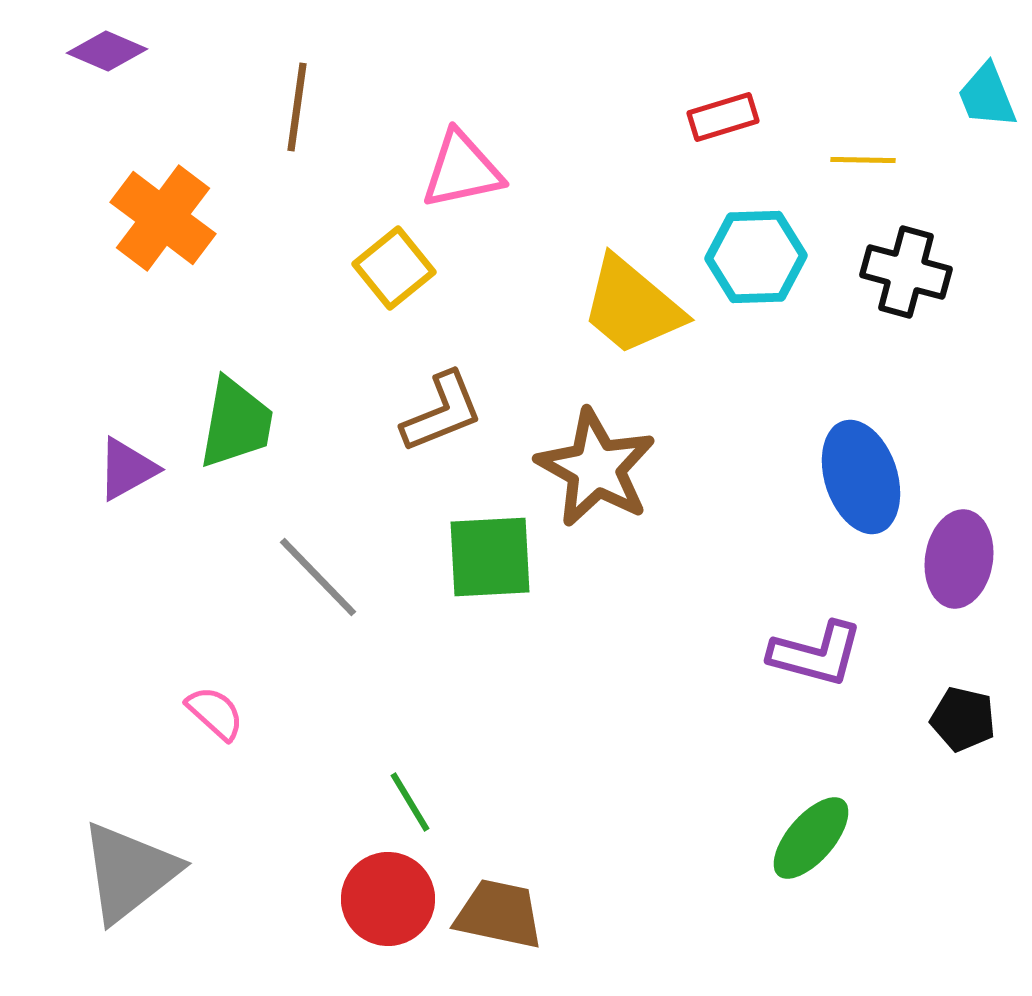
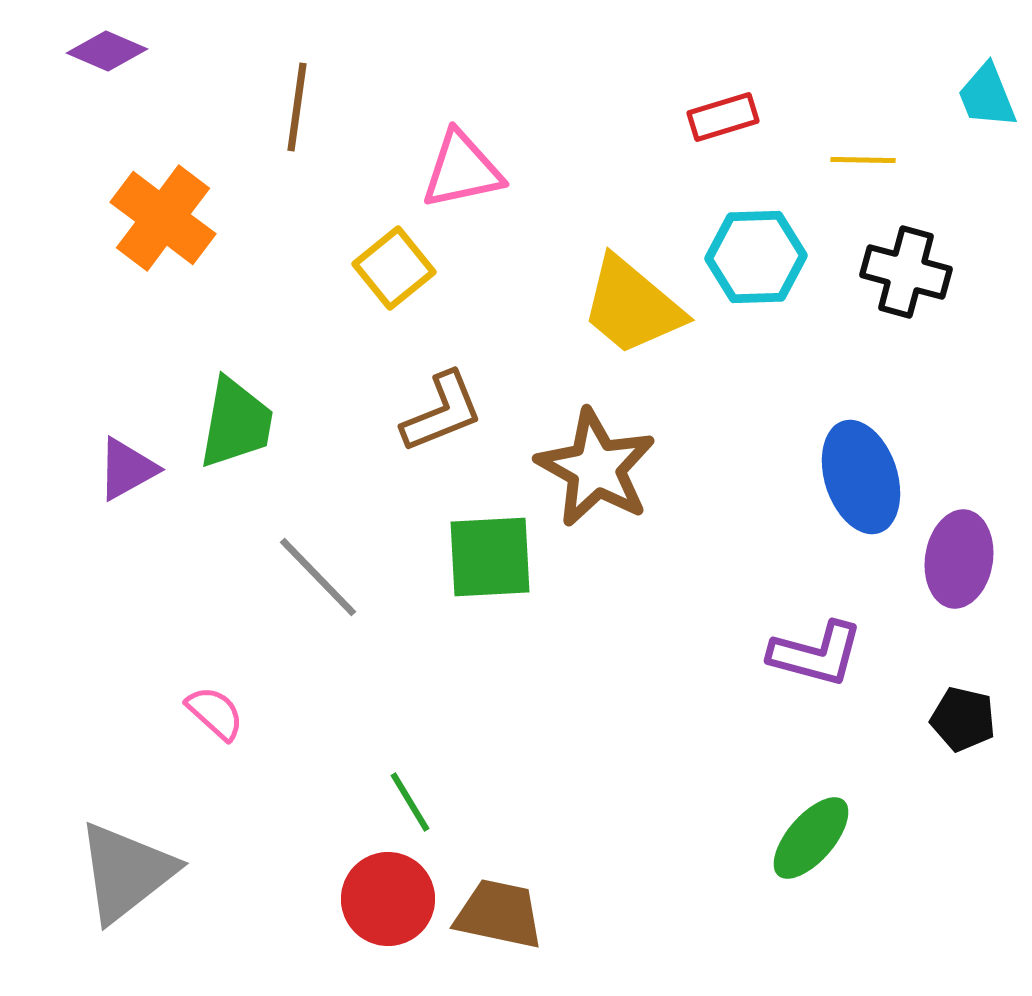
gray triangle: moved 3 px left
